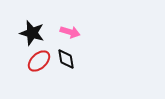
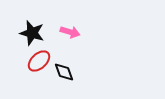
black diamond: moved 2 px left, 13 px down; rotated 10 degrees counterclockwise
